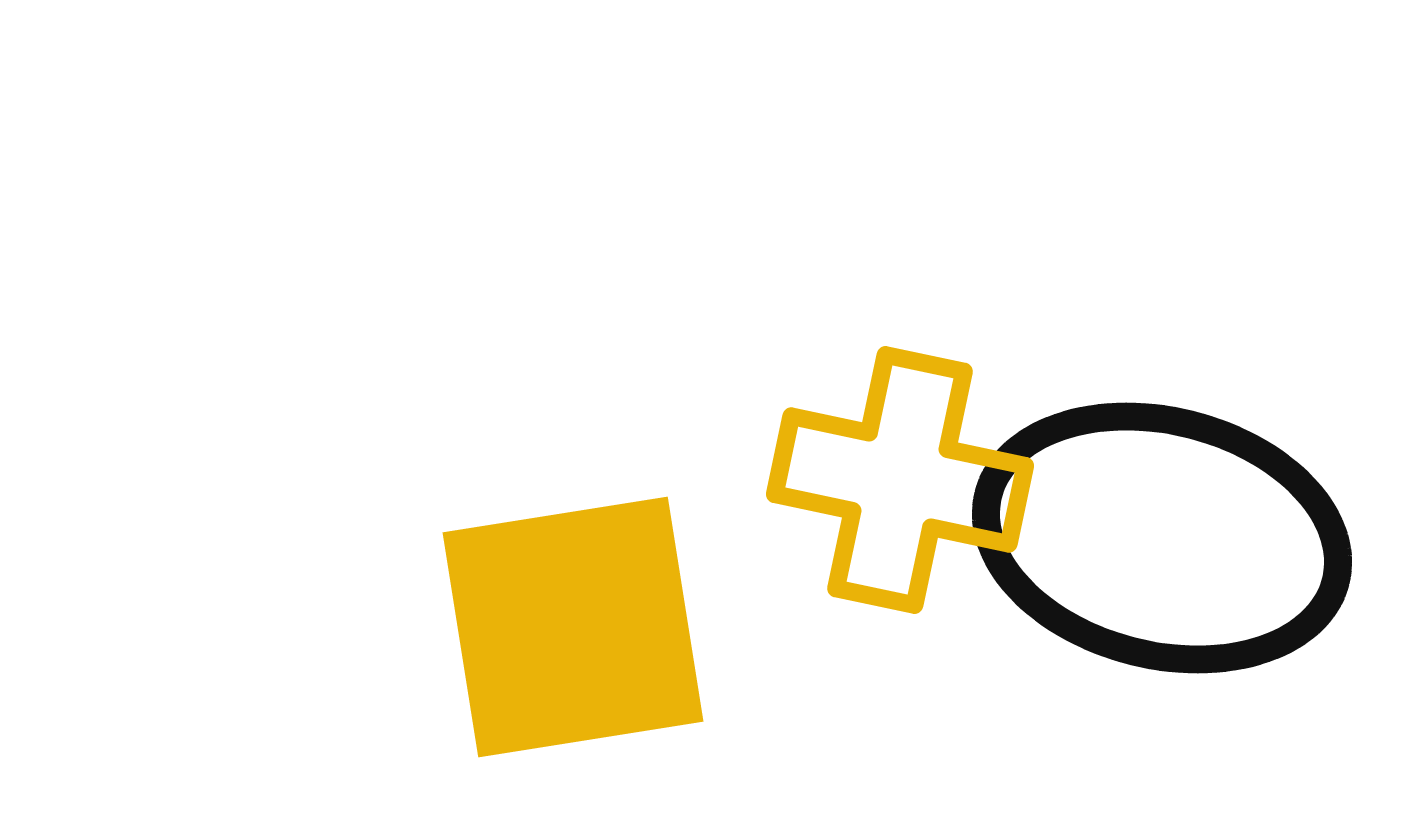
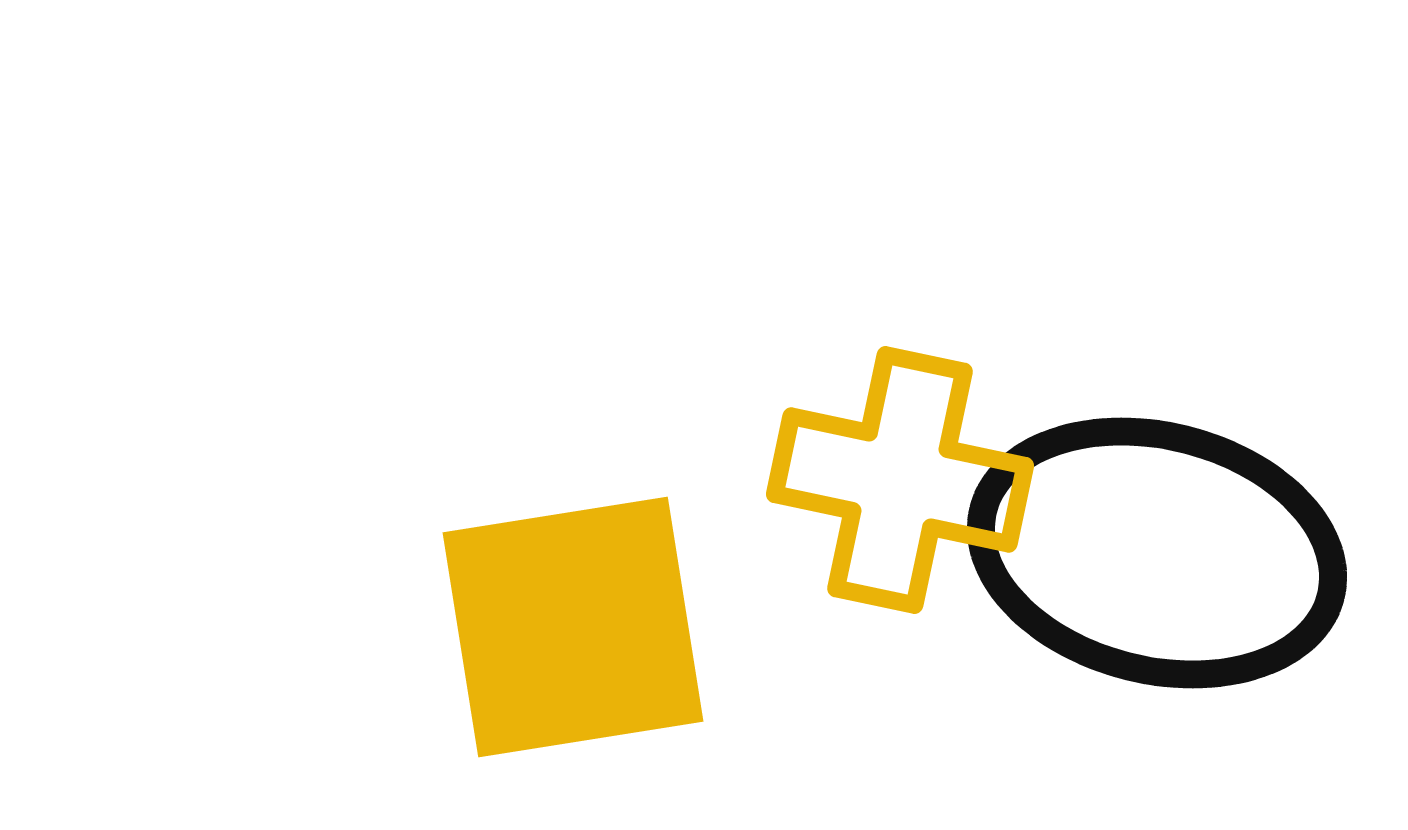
black ellipse: moved 5 px left, 15 px down
